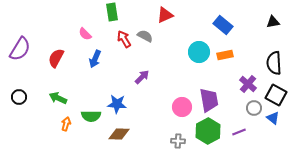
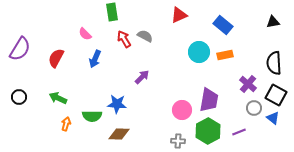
red triangle: moved 14 px right
purple trapezoid: rotated 20 degrees clockwise
pink circle: moved 3 px down
green semicircle: moved 1 px right
